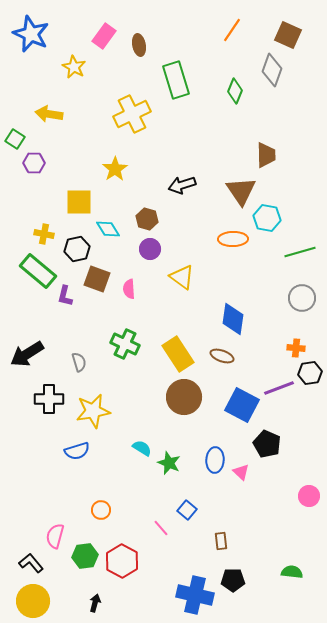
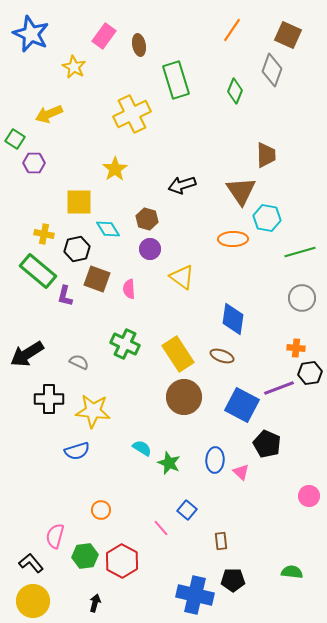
yellow arrow at (49, 114): rotated 32 degrees counterclockwise
gray semicircle at (79, 362): rotated 48 degrees counterclockwise
yellow star at (93, 411): rotated 16 degrees clockwise
